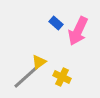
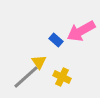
blue rectangle: moved 17 px down
pink arrow: moved 3 px right; rotated 36 degrees clockwise
yellow triangle: rotated 28 degrees counterclockwise
